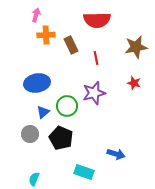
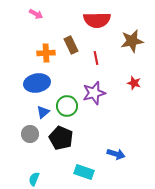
pink arrow: moved 1 px up; rotated 104 degrees clockwise
orange cross: moved 18 px down
brown star: moved 4 px left, 6 px up
